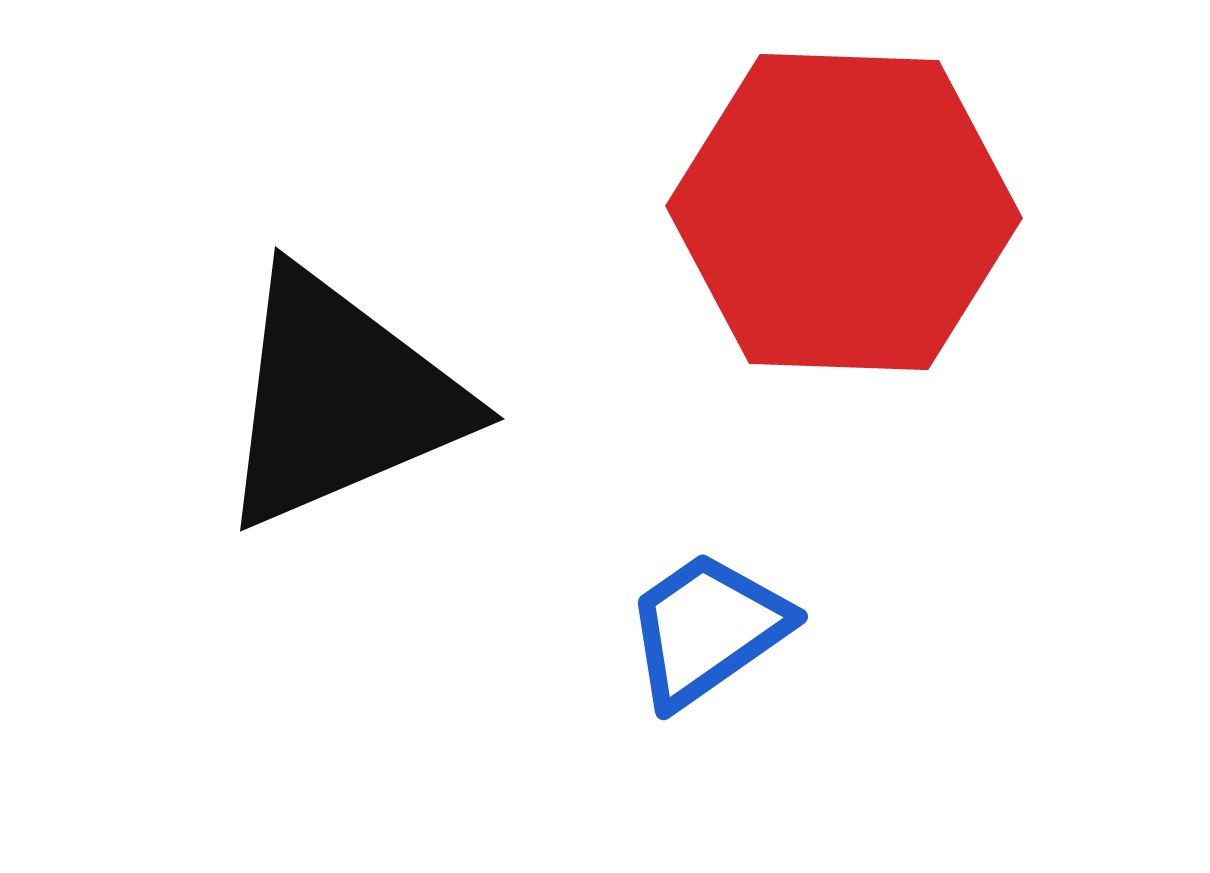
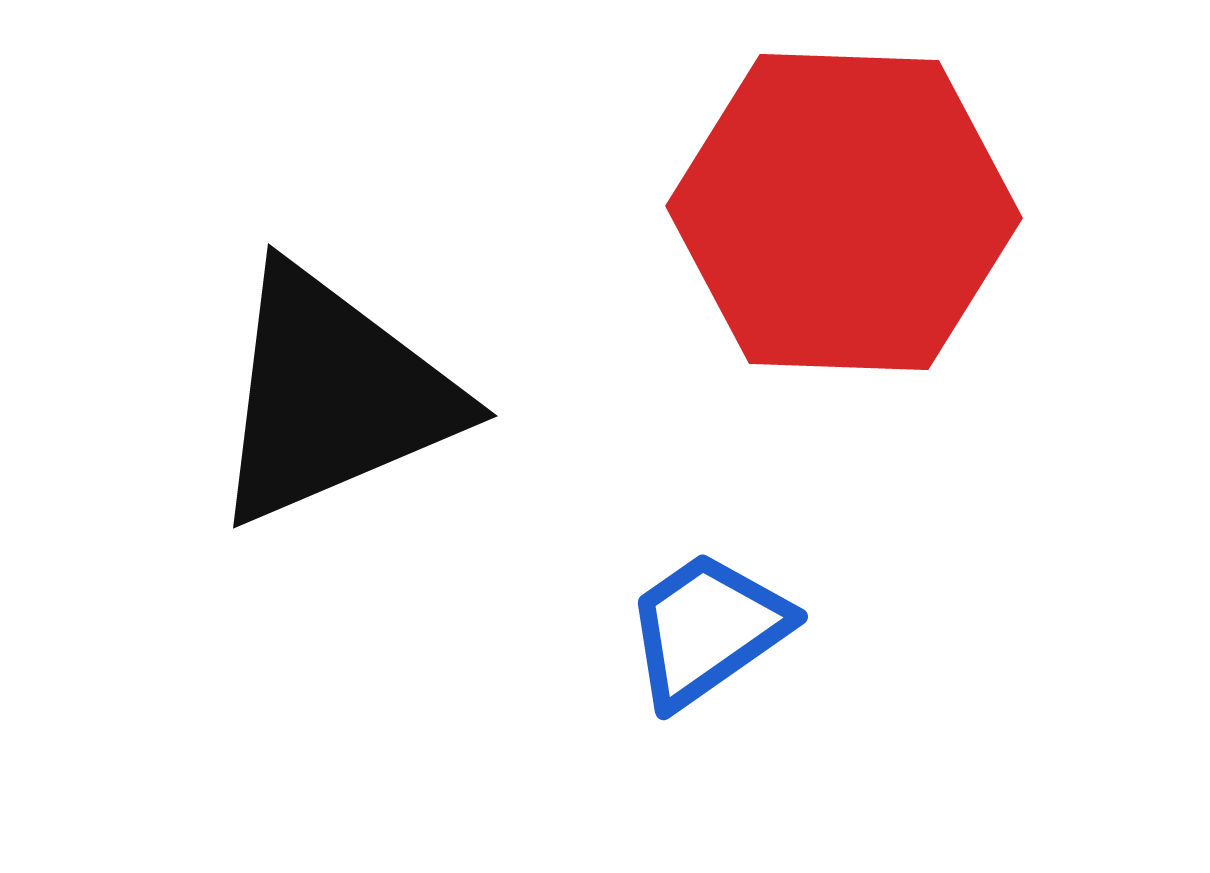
black triangle: moved 7 px left, 3 px up
